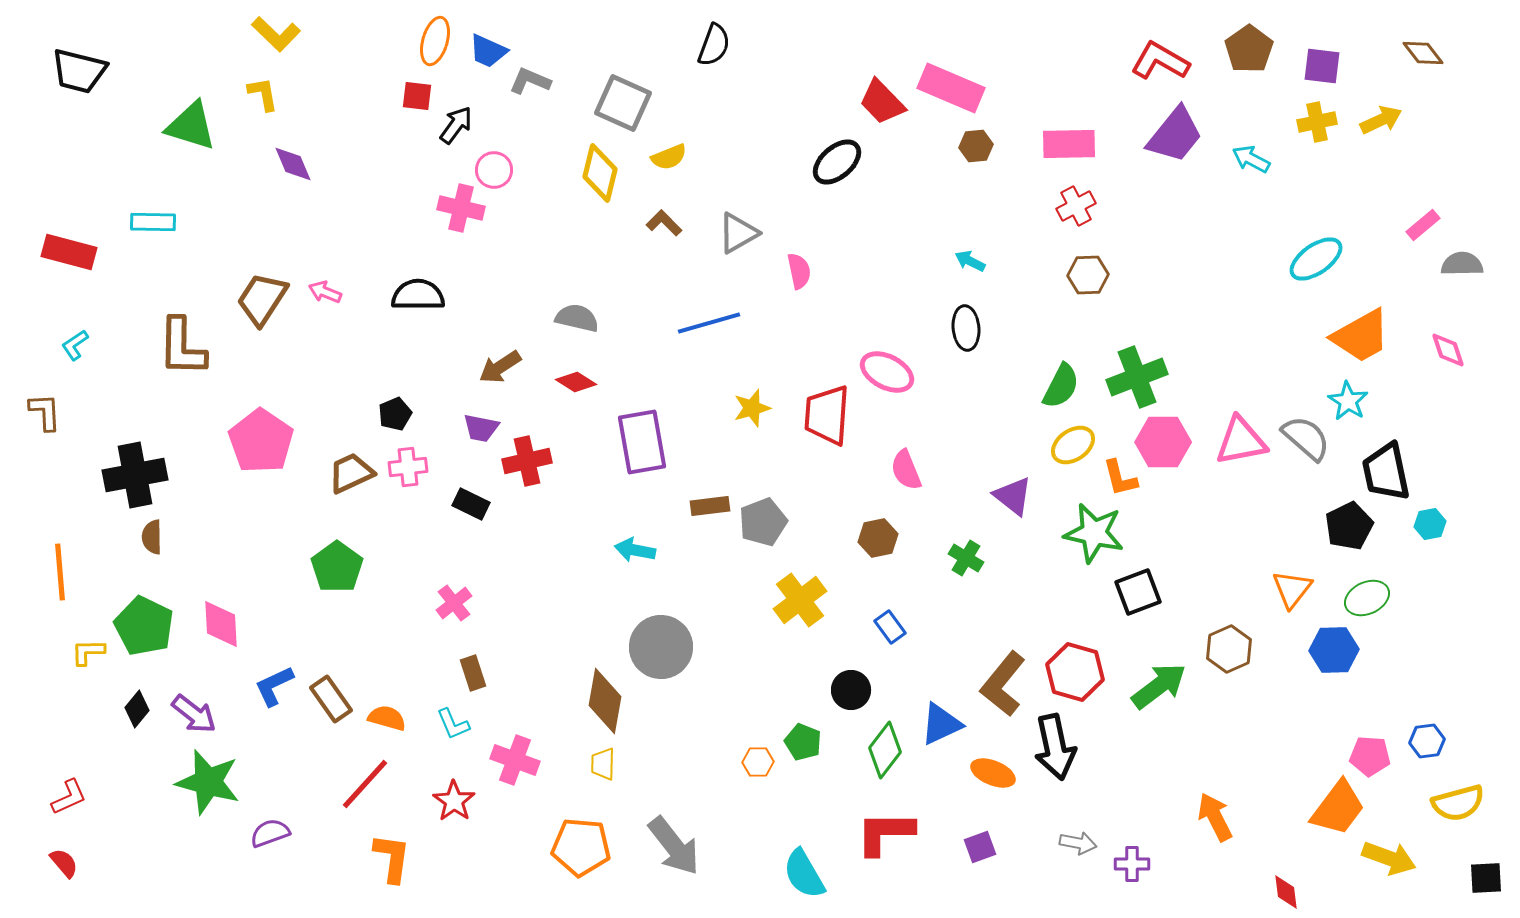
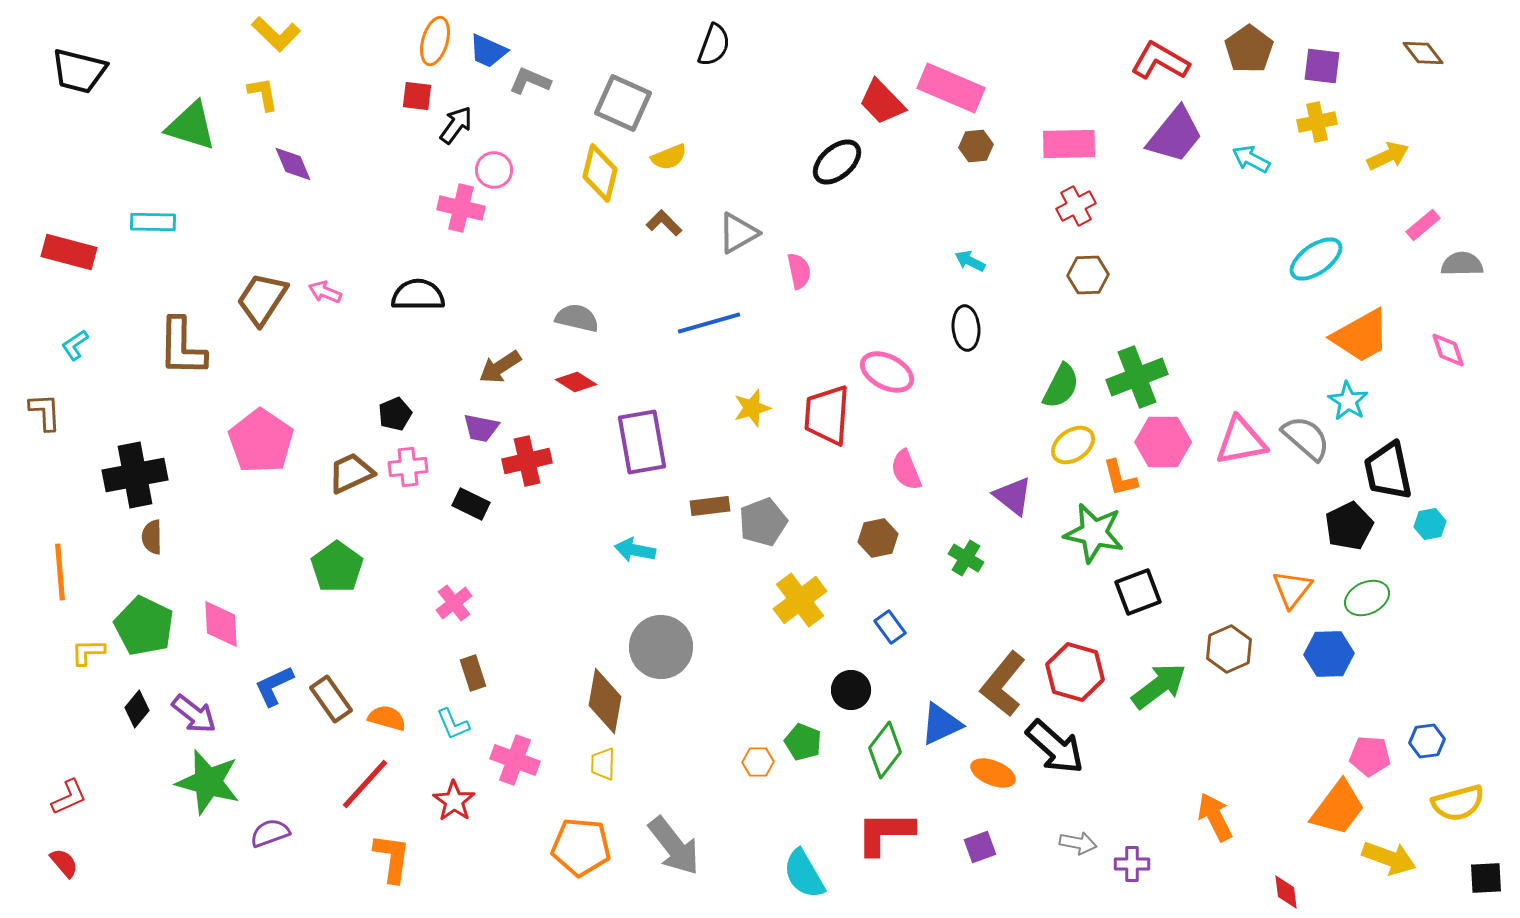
yellow arrow at (1381, 120): moved 7 px right, 36 px down
black trapezoid at (1386, 472): moved 2 px right, 1 px up
blue hexagon at (1334, 650): moved 5 px left, 4 px down
black arrow at (1055, 747): rotated 36 degrees counterclockwise
